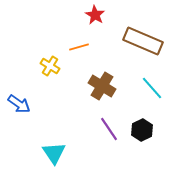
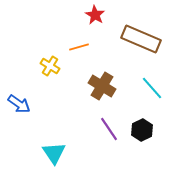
brown rectangle: moved 2 px left, 2 px up
